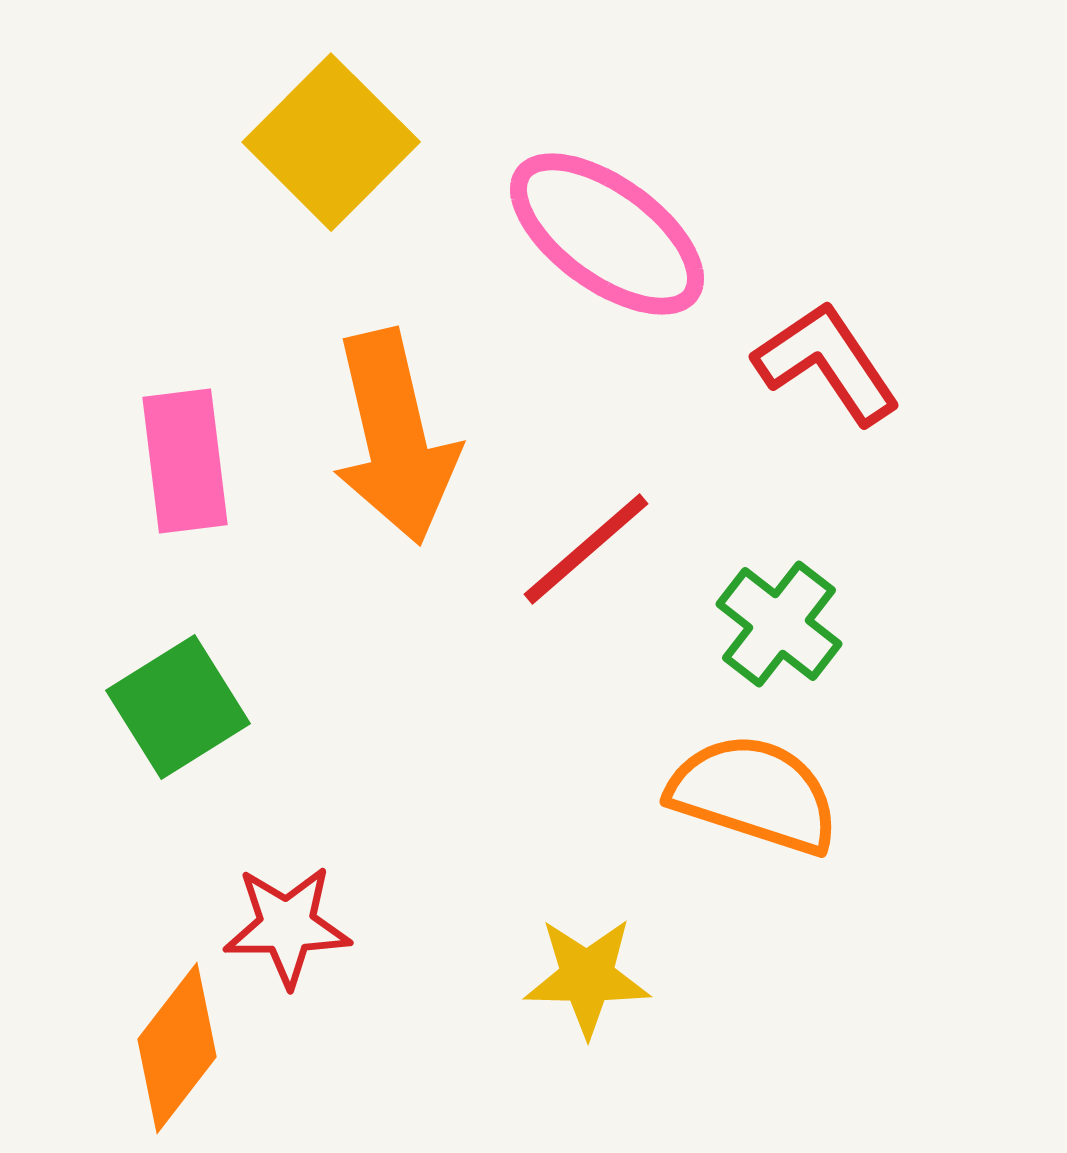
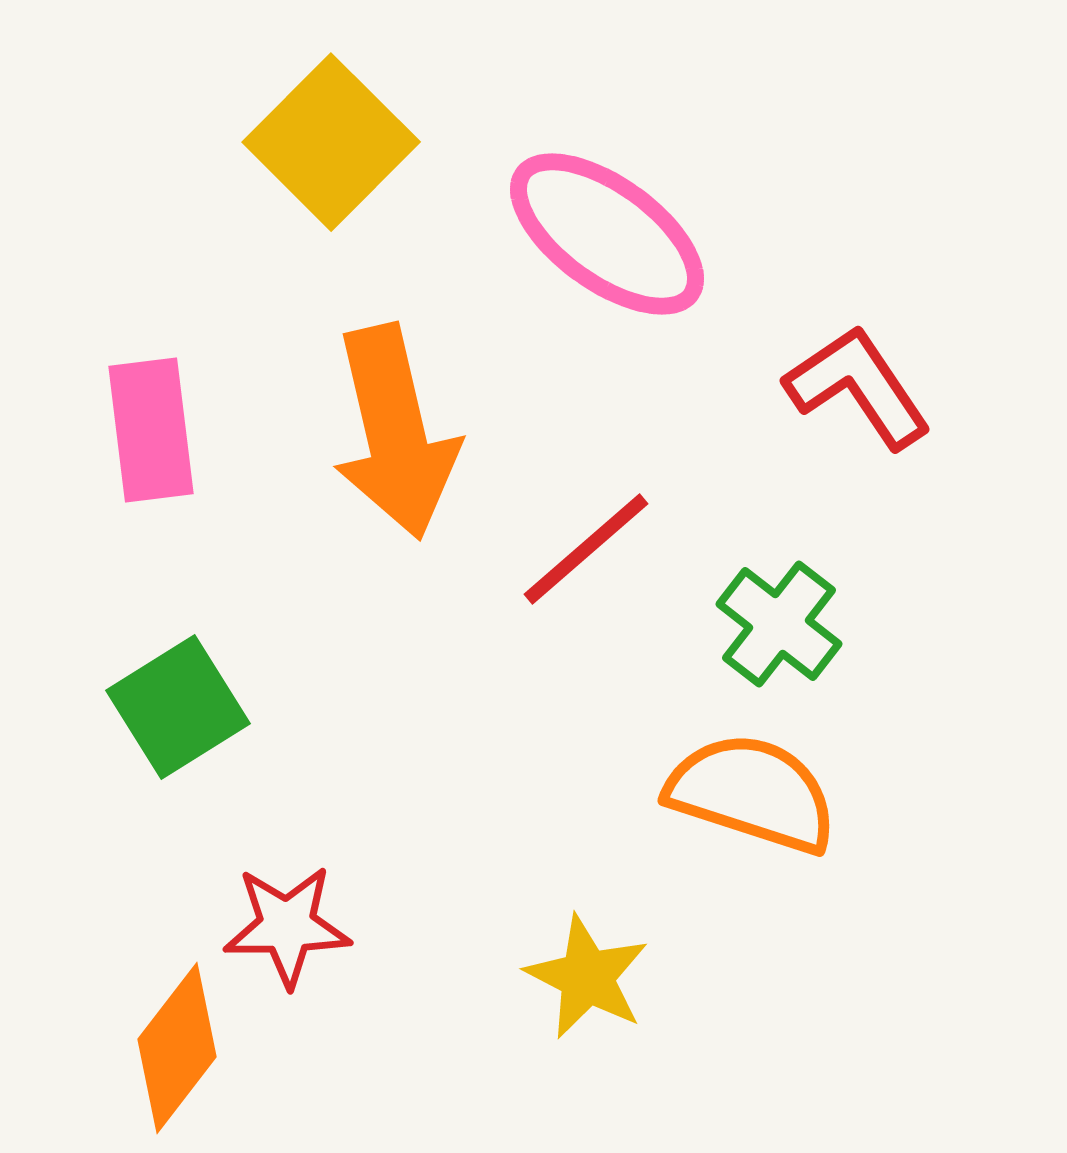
red L-shape: moved 31 px right, 24 px down
orange arrow: moved 5 px up
pink rectangle: moved 34 px left, 31 px up
orange semicircle: moved 2 px left, 1 px up
yellow star: rotated 26 degrees clockwise
